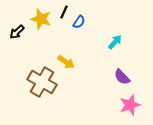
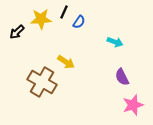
yellow star: rotated 20 degrees counterclockwise
cyan arrow: rotated 70 degrees clockwise
purple semicircle: rotated 18 degrees clockwise
pink star: moved 3 px right
